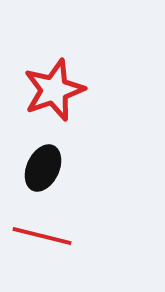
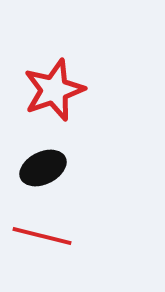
black ellipse: rotated 39 degrees clockwise
